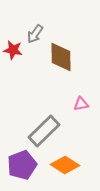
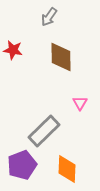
gray arrow: moved 14 px right, 17 px up
pink triangle: moved 1 px left, 1 px up; rotated 49 degrees counterclockwise
orange diamond: moved 2 px right, 4 px down; rotated 60 degrees clockwise
